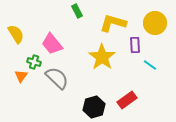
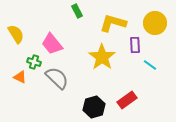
orange triangle: moved 1 px left, 1 px down; rotated 40 degrees counterclockwise
